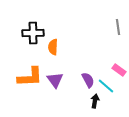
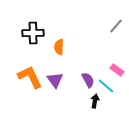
gray line: moved 2 px left, 1 px up; rotated 49 degrees clockwise
orange semicircle: moved 6 px right
pink rectangle: moved 2 px left
orange L-shape: rotated 112 degrees counterclockwise
